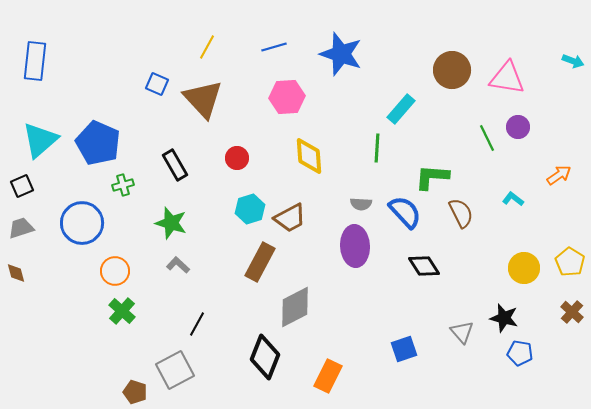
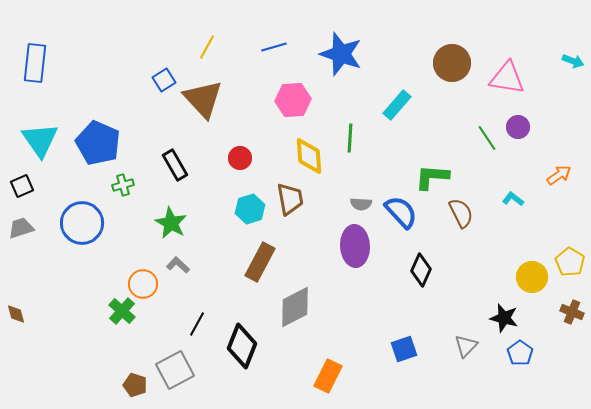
blue rectangle at (35, 61): moved 2 px down
brown circle at (452, 70): moved 7 px up
blue square at (157, 84): moved 7 px right, 4 px up; rotated 35 degrees clockwise
pink hexagon at (287, 97): moved 6 px right, 3 px down
cyan rectangle at (401, 109): moved 4 px left, 4 px up
green line at (487, 138): rotated 8 degrees counterclockwise
cyan triangle at (40, 140): rotated 24 degrees counterclockwise
green line at (377, 148): moved 27 px left, 10 px up
red circle at (237, 158): moved 3 px right
blue semicircle at (405, 212): moved 4 px left
brown trapezoid at (290, 218): moved 19 px up; rotated 72 degrees counterclockwise
green star at (171, 223): rotated 12 degrees clockwise
black diamond at (424, 266): moved 3 px left, 4 px down; rotated 56 degrees clockwise
yellow circle at (524, 268): moved 8 px right, 9 px down
orange circle at (115, 271): moved 28 px right, 13 px down
brown diamond at (16, 273): moved 41 px down
brown cross at (572, 312): rotated 20 degrees counterclockwise
gray triangle at (462, 332): moved 4 px right, 14 px down; rotated 25 degrees clockwise
blue pentagon at (520, 353): rotated 25 degrees clockwise
black diamond at (265, 357): moved 23 px left, 11 px up
brown pentagon at (135, 392): moved 7 px up
